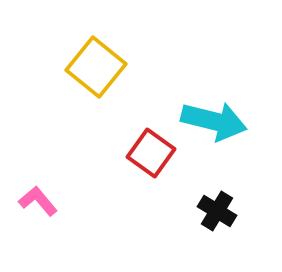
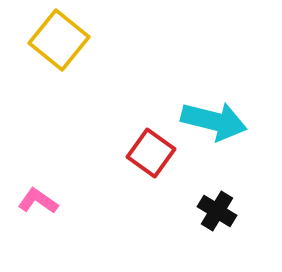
yellow square: moved 37 px left, 27 px up
pink L-shape: rotated 15 degrees counterclockwise
